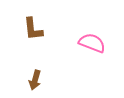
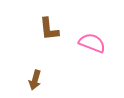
brown L-shape: moved 16 px right
